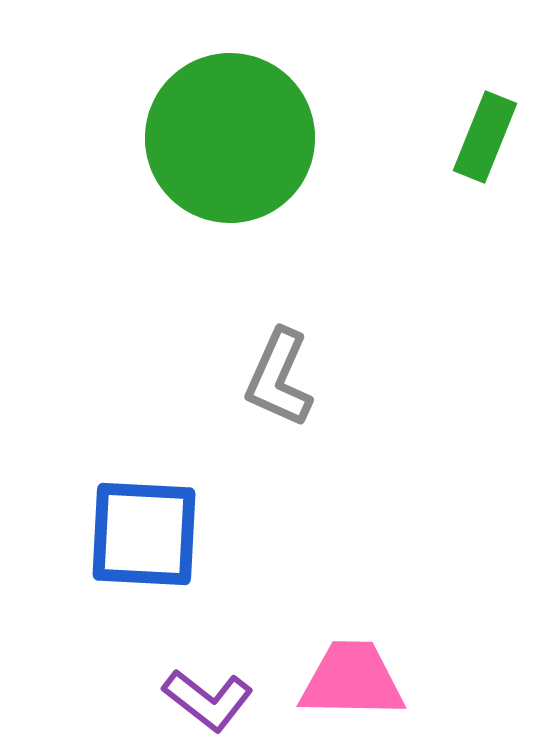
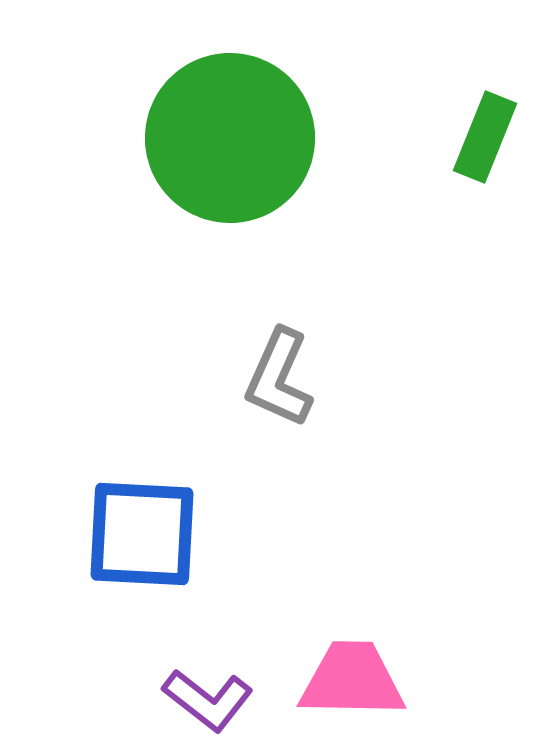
blue square: moved 2 px left
